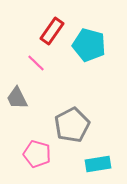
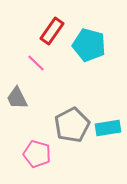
cyan rectangle: moved 10 px right, 36 px up
